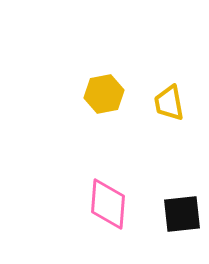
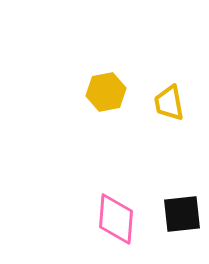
yellow hexagon: moved 2 px right, 2 px up
pink diamond: moved 8 px right, 15 px down
